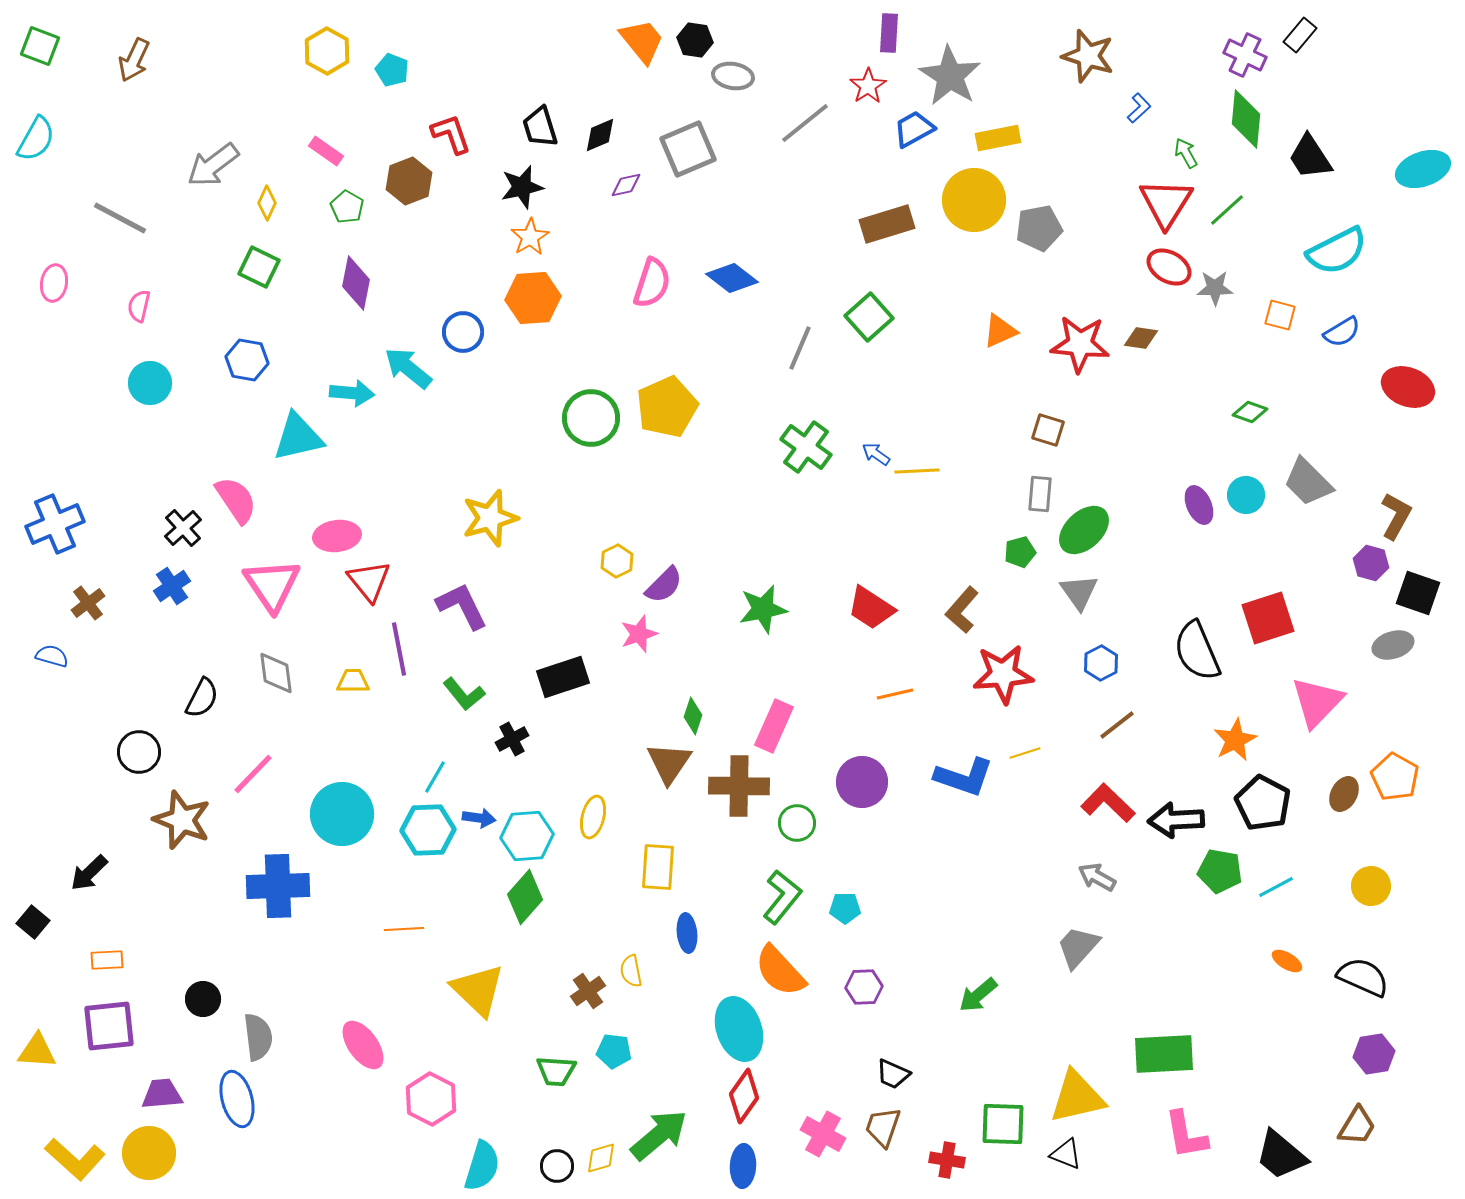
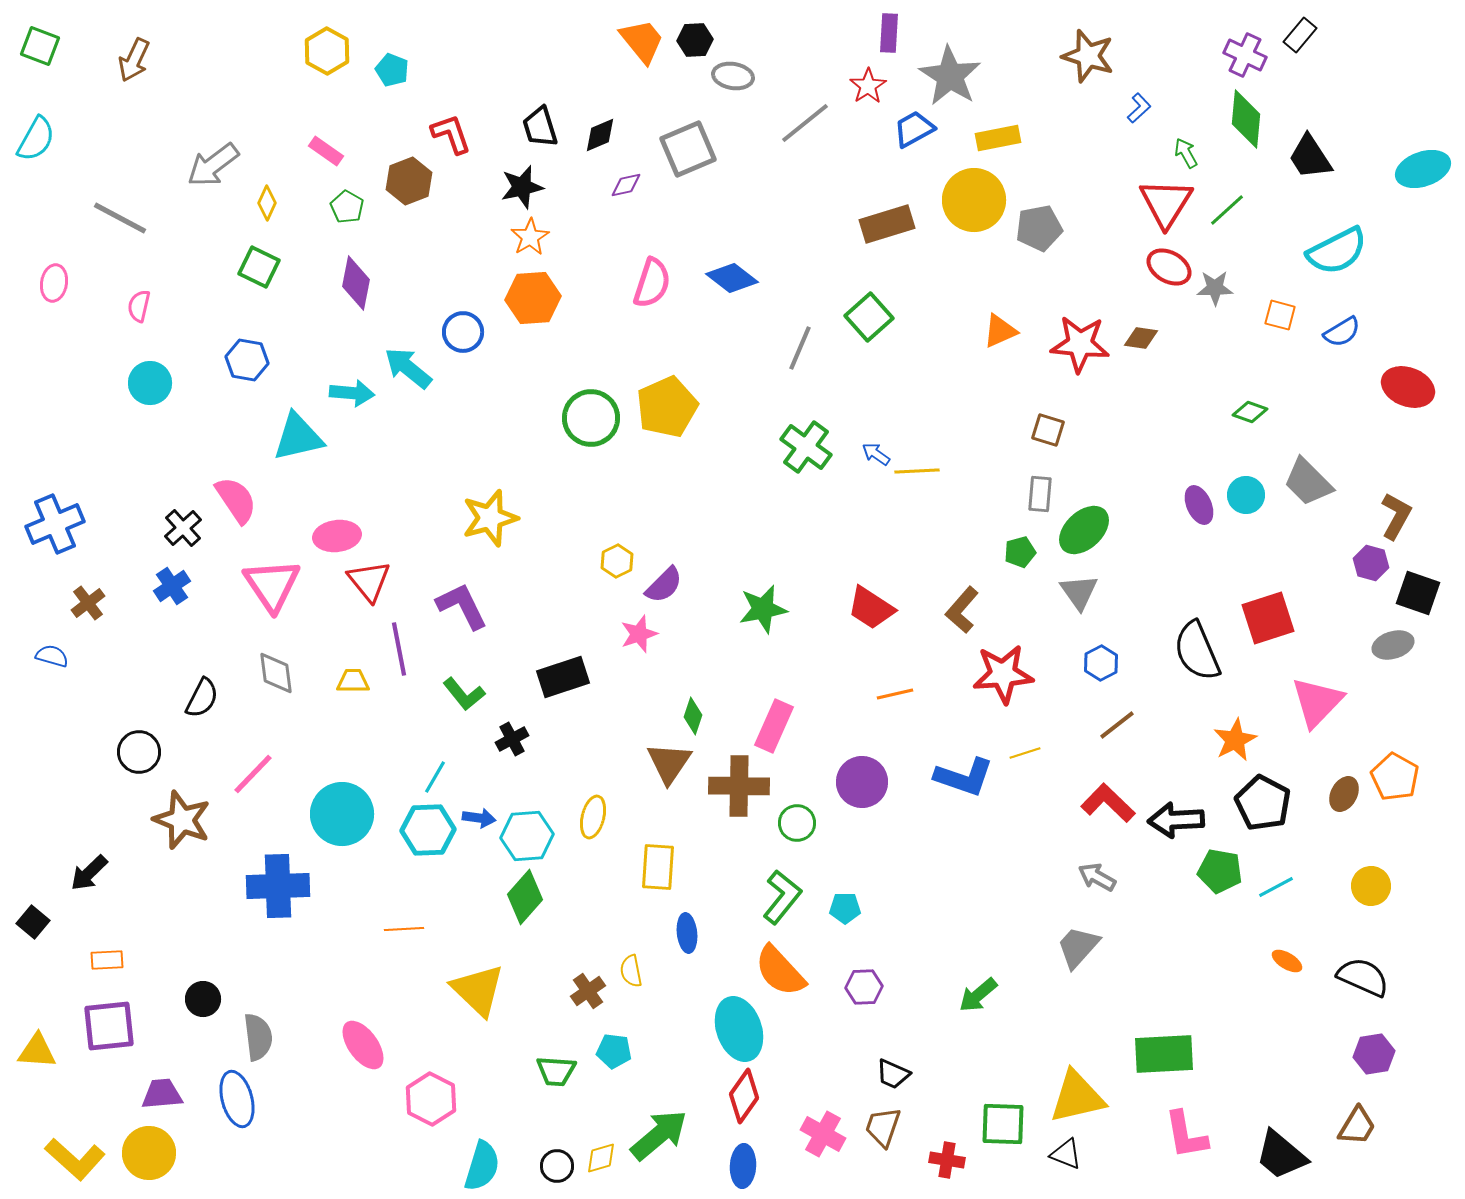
black hexagon at (695, 40): rotated 12 degrees counterclockwise
